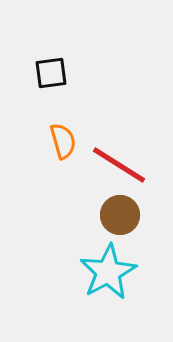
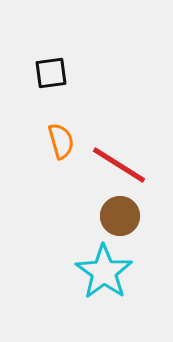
orange semicircle: moved 2 px left
brown circle: moved 1 px down
cyan star: moved 4 px left; rotated 8 degrees counterclockwise
